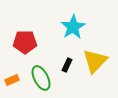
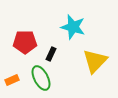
cyan star: rotated 25 degrees counterclockwise
black rectangle: moved 16 px left, 11 px up
